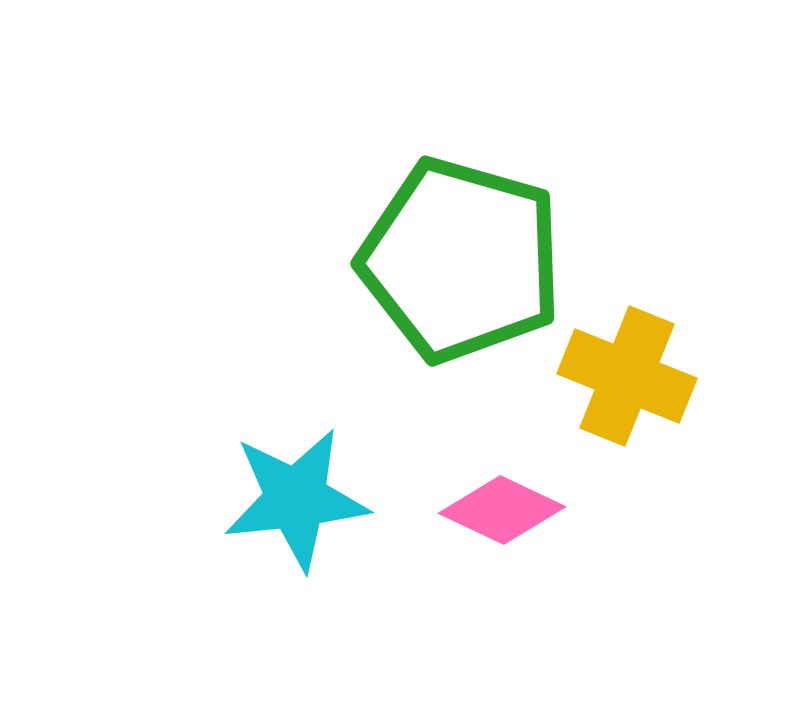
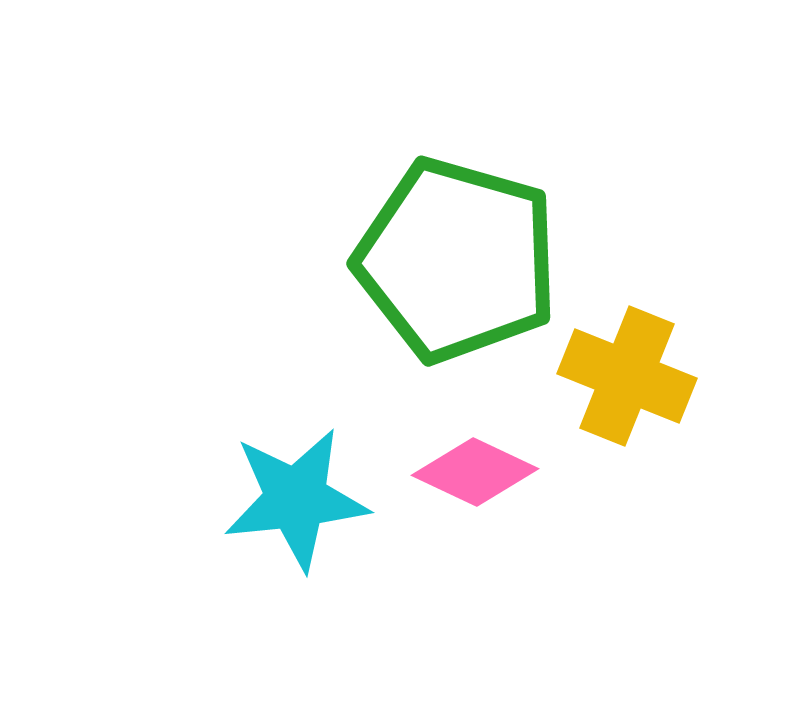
green pentagon: moved 4 px left
pink diamond: moved 27 px left, 38 px up
